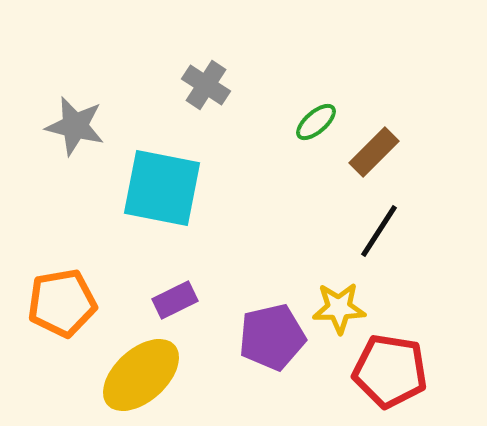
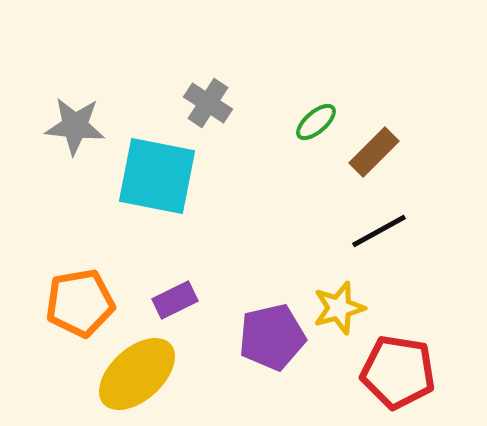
gray cross: moved 2 px right, 18 px down
gray star: rotated 8 degrees counterclockwise
cyan square: moved 5 px left, 12 px up
black line: rotated 28 degrees clockwise
orange pentagon: moved 18 px right
yellow star: rotated 14 degrees counterclockwise
red pentagon: moved 8 px right, 1 px down
yellow ellipse: moved 4 px left, 1 px up
